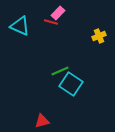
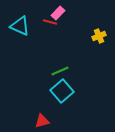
red line: moved 1 px left
cyan square: moved 9 px left, 7 px down; rotated 15 degrees clockwise
